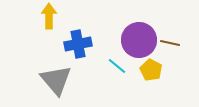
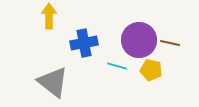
blue cross: moved 6 px right, 1 px up
cyan line: rotated 24 degrees counterclockwise
yellow pentagon: rotated 15 degrees counterclockwise
gray triangle: moved 3 px left, 2 px down; rotated 12 degrees counterclockwise
